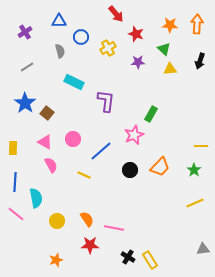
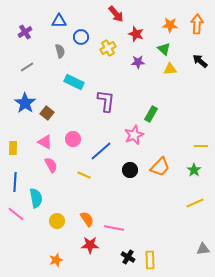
black arrow at (200, 61): rotated 112 degrees clockwise
yellow rectangle at (150, 260): rotated 30 degrees clockwise
